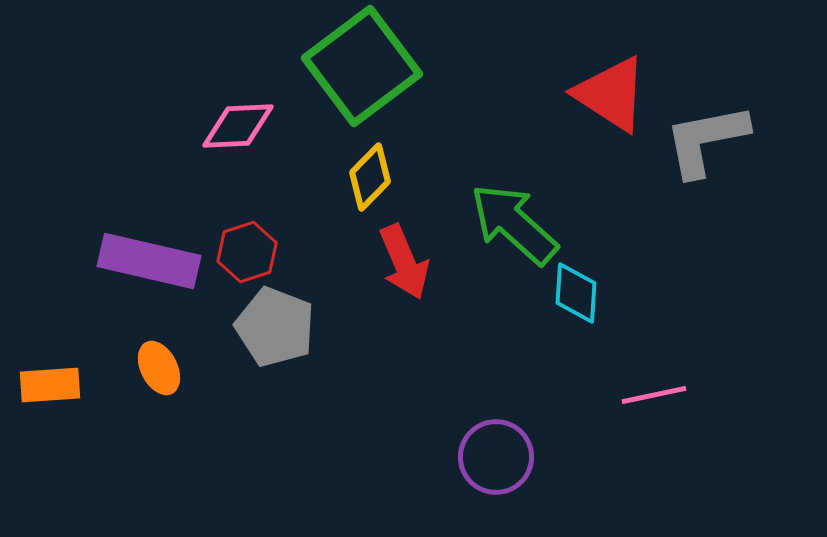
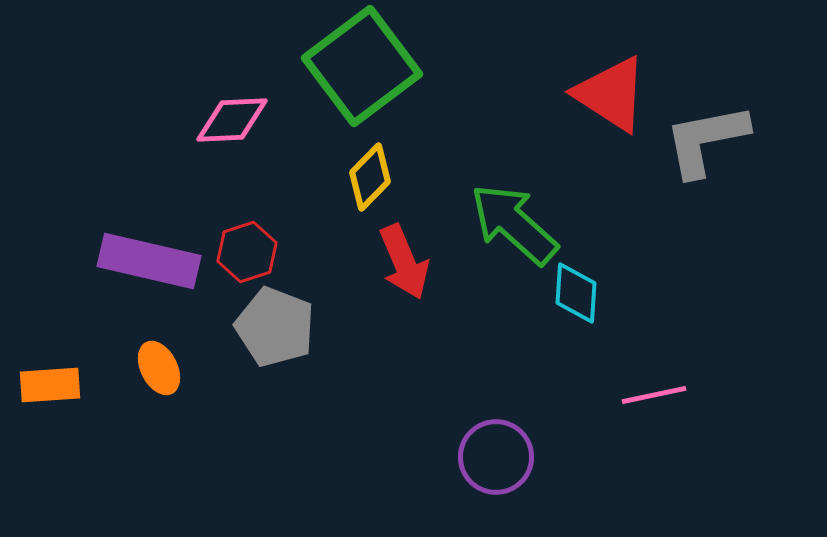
pink diamond: moved 6 px left, 6 px up
